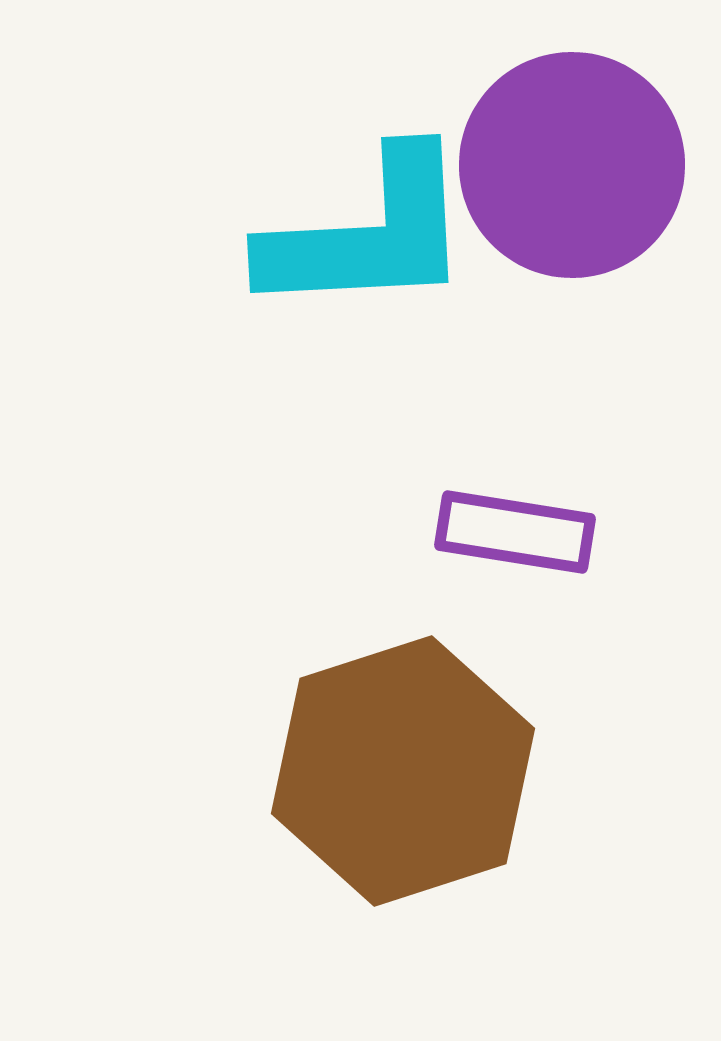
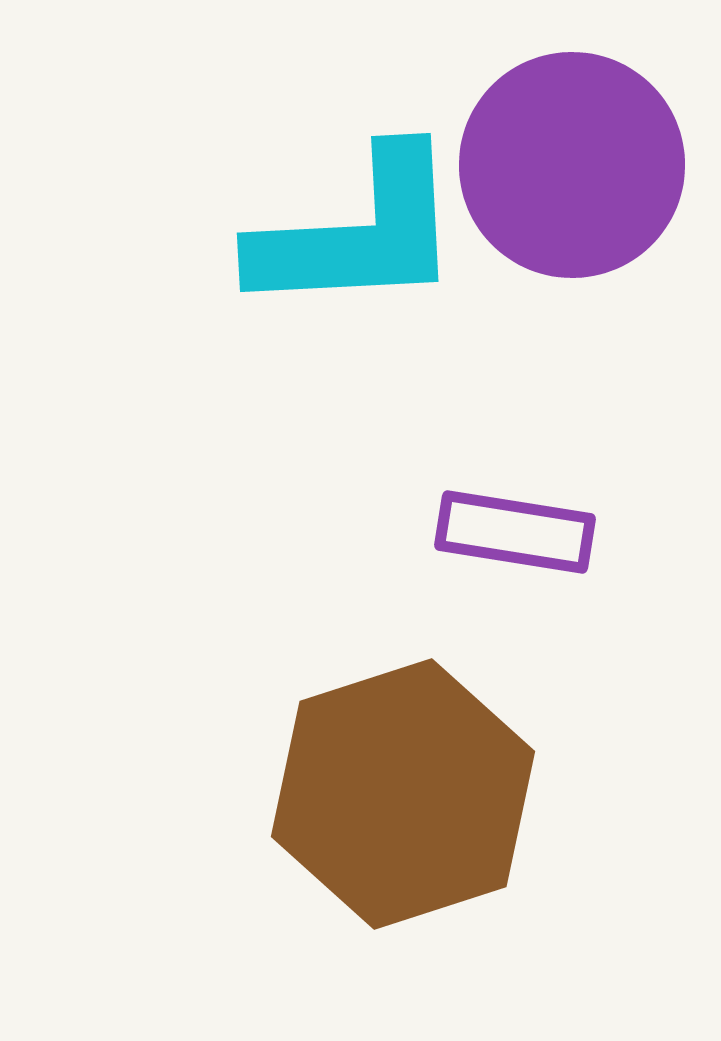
cyan L-shape: moved 10 px left, 1 px up
brown hexagon: moved 23 px down
